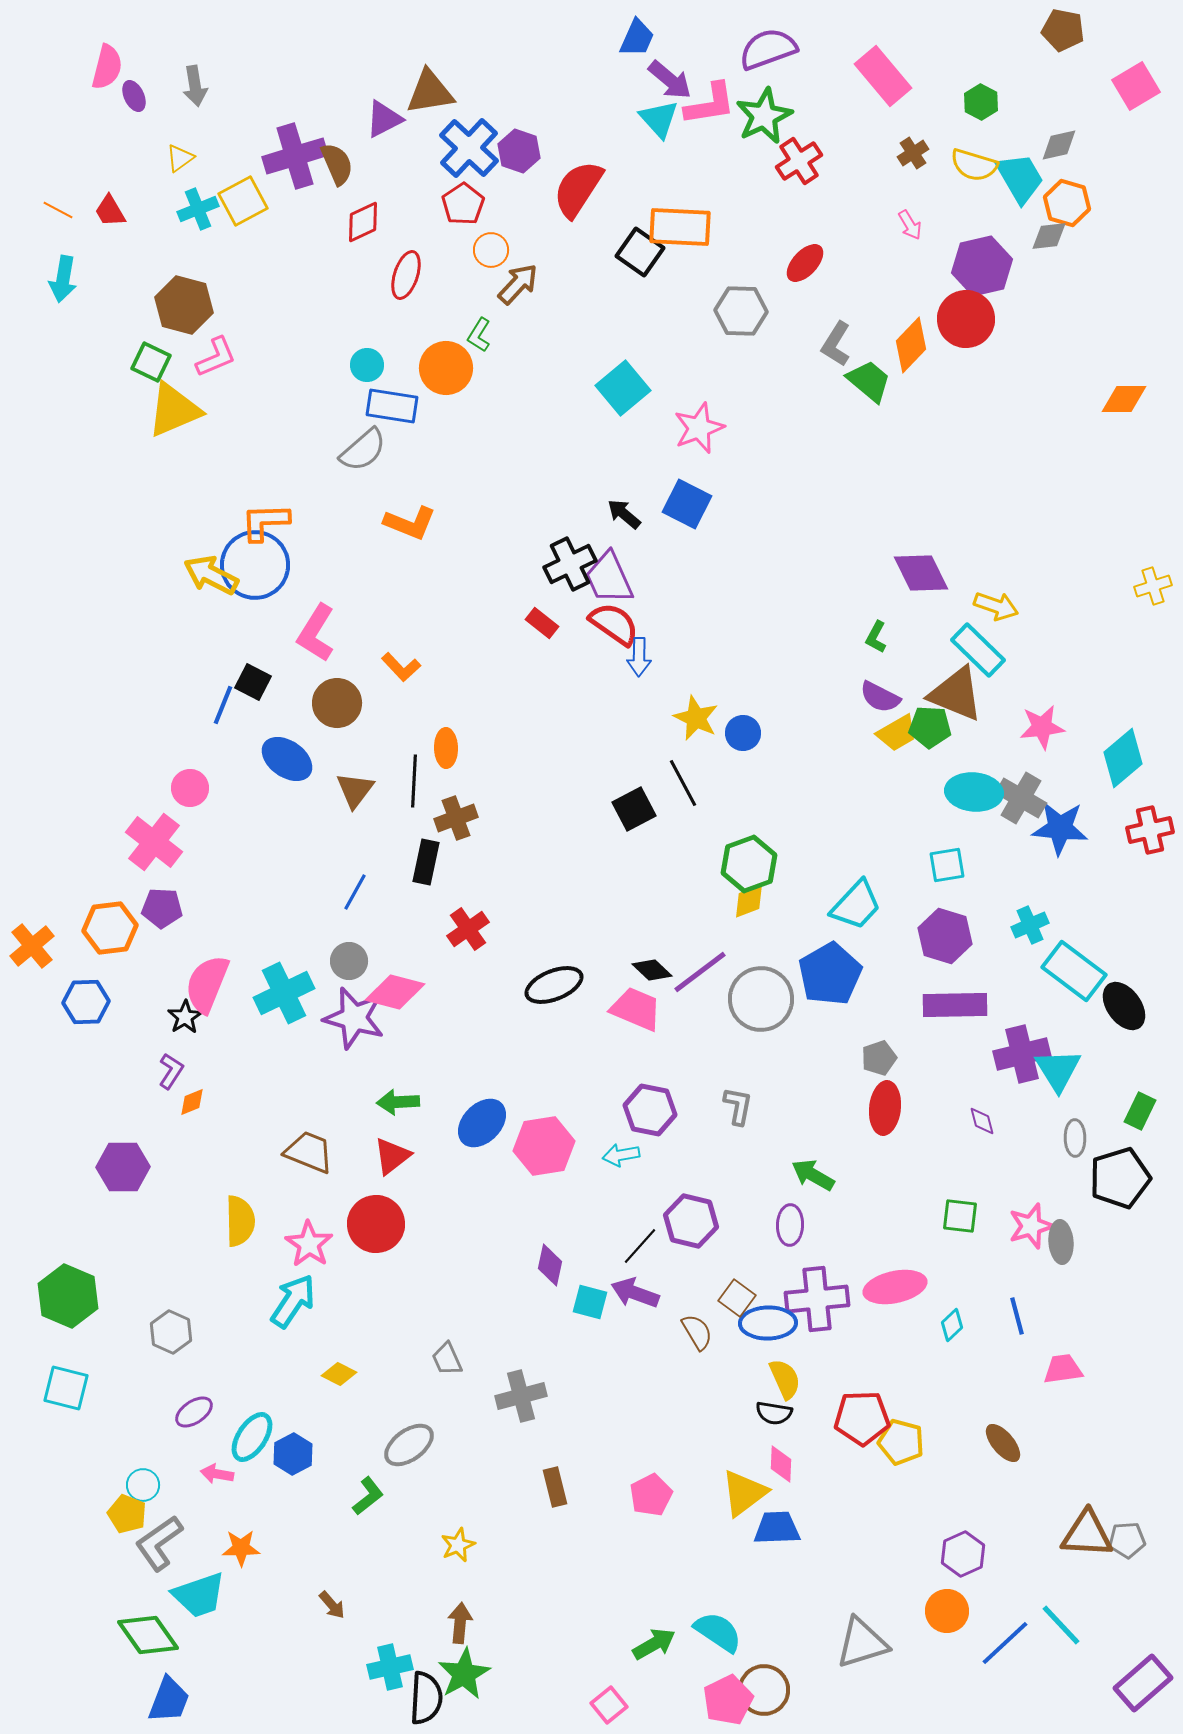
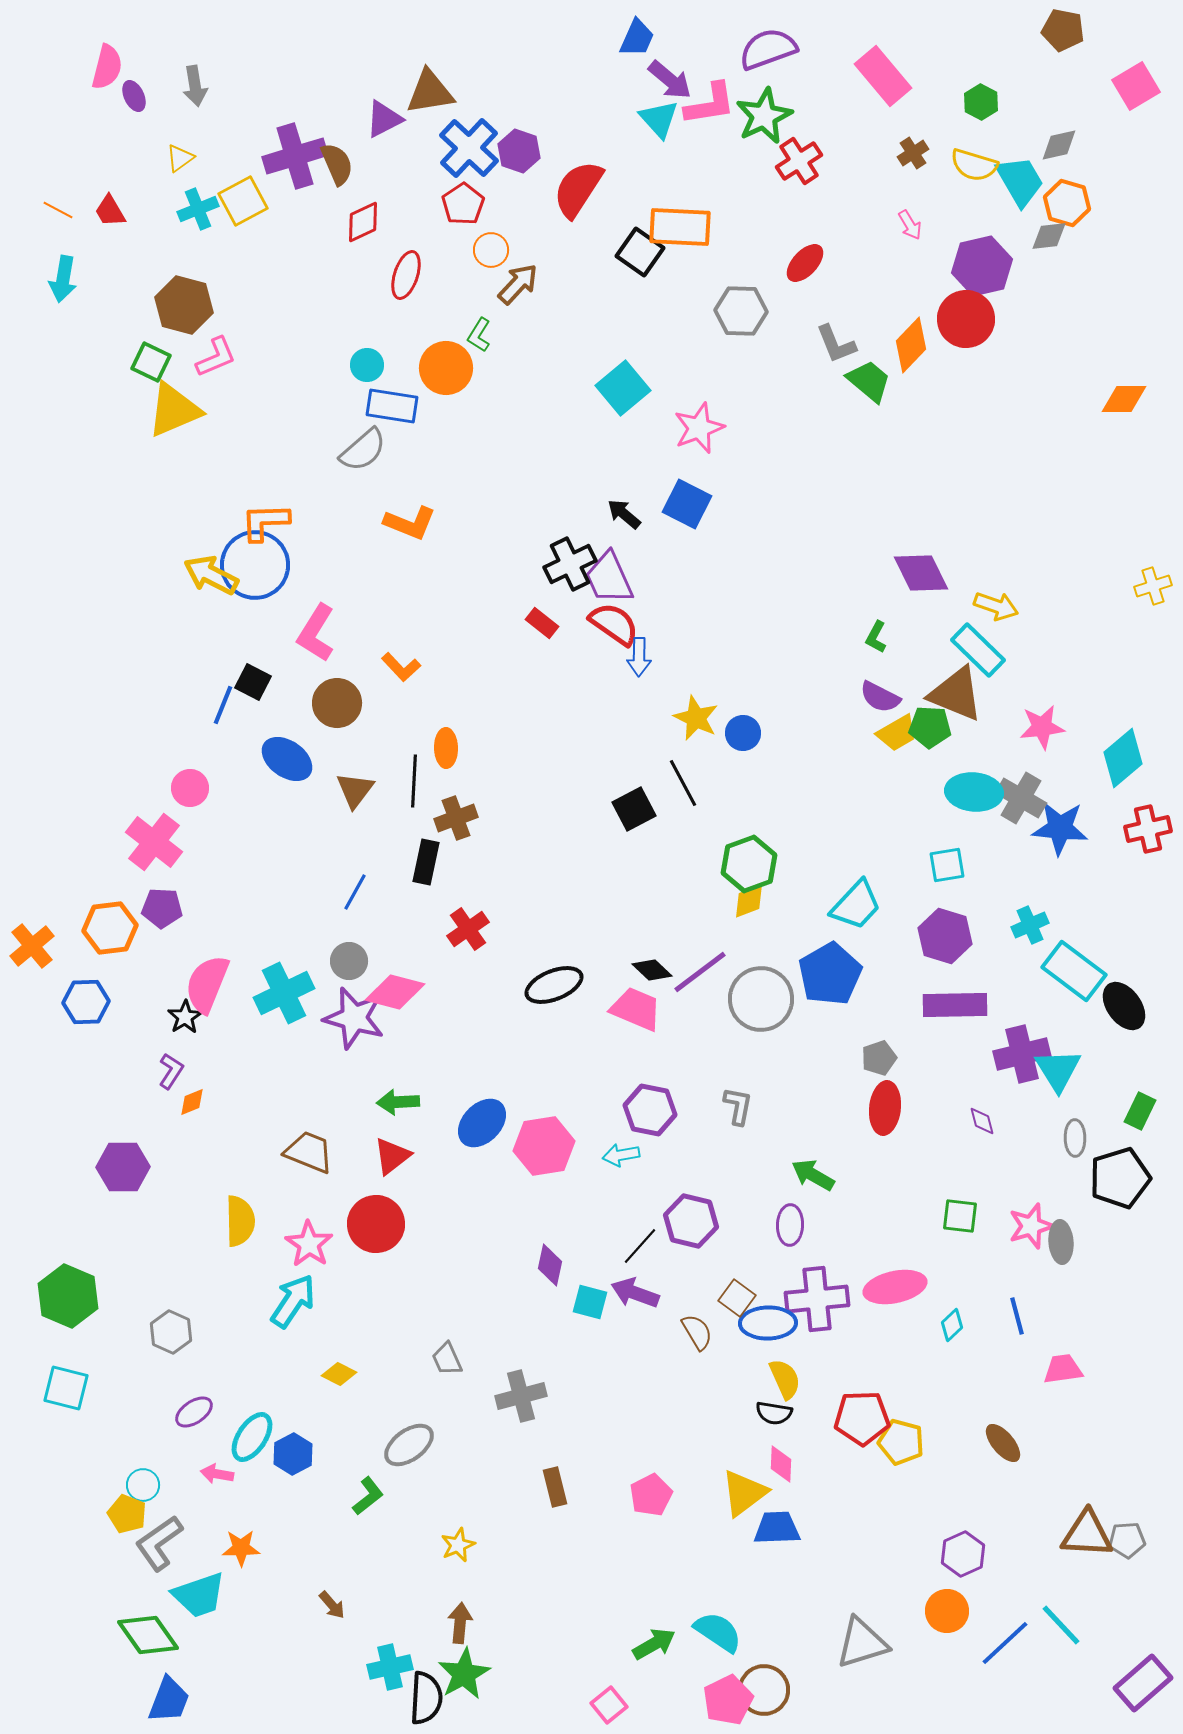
cyan trapezoid at (1020, 178): moved 3 px down
gray L-shape at (836, 344): rotated 54 degrees counterclockwise
red cross at (1150, 830): moved 2 px left, 1 px up
